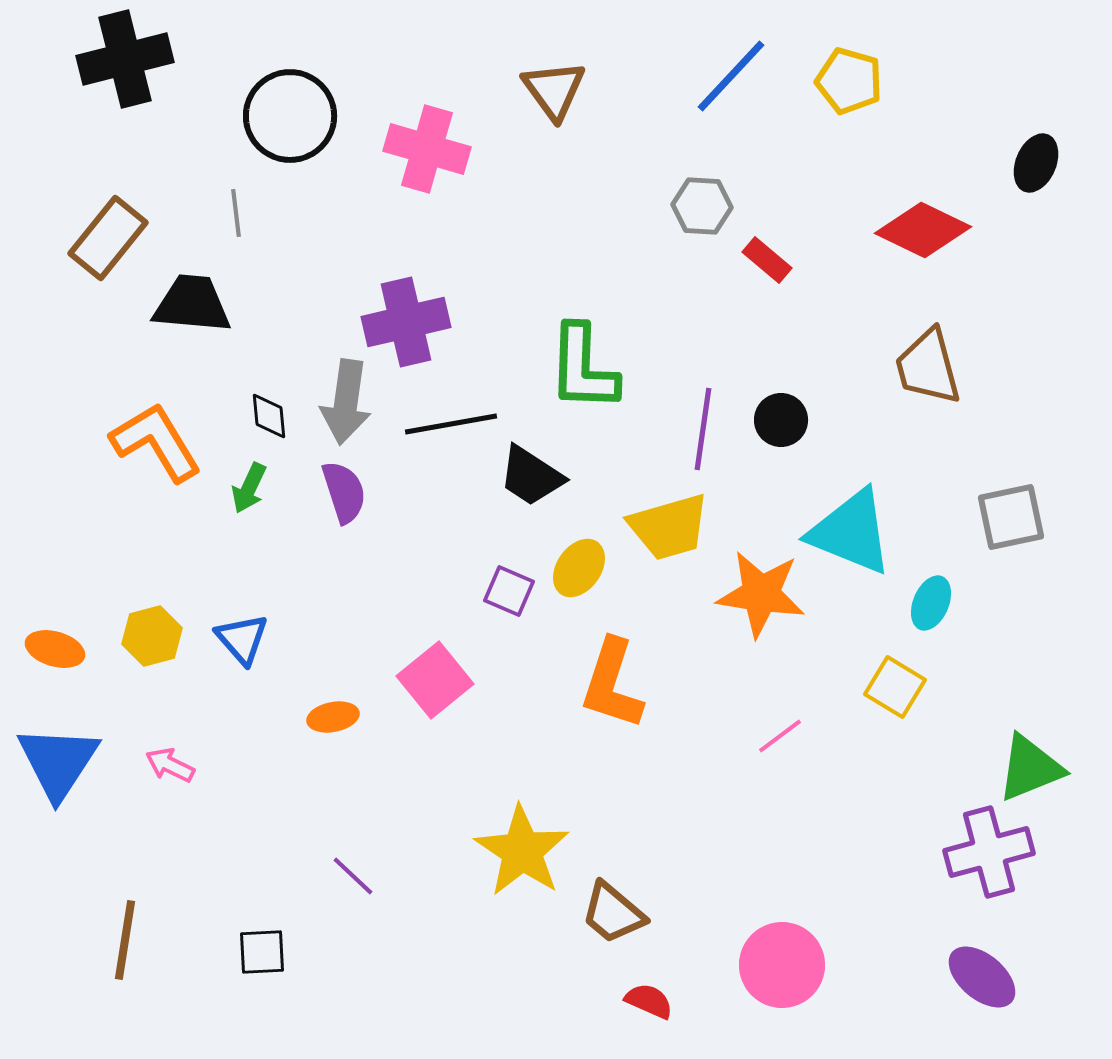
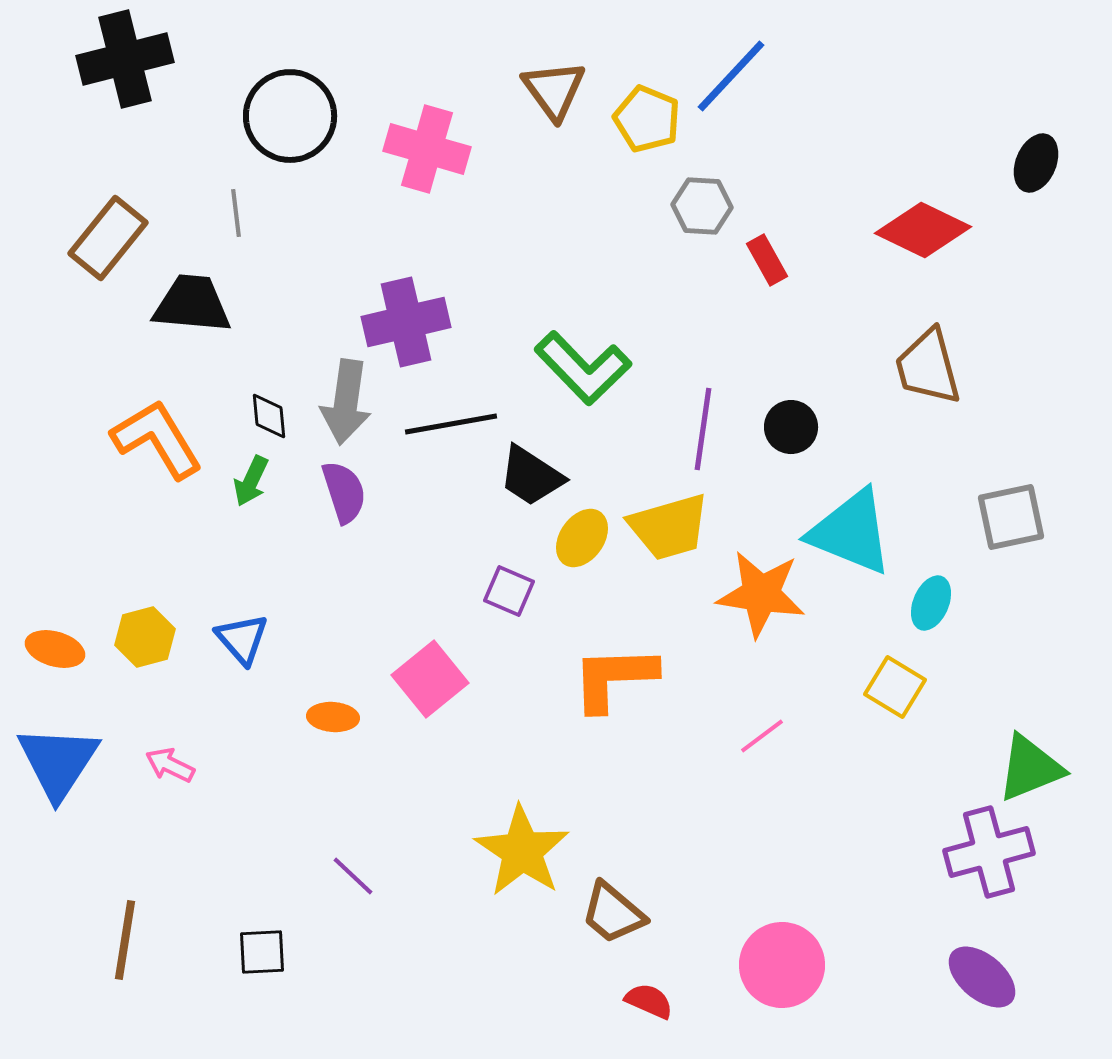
yellow pentagon at (849, 81): moved 202 px left, 38 px down; rotated 6 degrees clockwise
red rectangle at (767, 260): rotated 21 degrees clockwise
green L-shape at (583, 368): rotated 46 degrees counterclockwise
black circle at (781, 420): moved 10 px right, 7 px down
orange L-shape at (156, 442): moved 1 px right, 3 px up
green arrow at (249, 488): moved 2 px right, 7 px up
yellow ellipse at (579, 568): moved 3 px right, 30 px up
yellow hexagon at (152, 636): moved 7 px left, 1 px down
pink square at (435, 680): moved 5 px left, 1 px up
orange L-shape at (612, 684): moved 2 px right, 6 px up; rotated 70 degrees clockwise
orange ellipse at (333, 717): rotated 15 degrees clockwise
pink line at (780, 736): moved 18 px left
